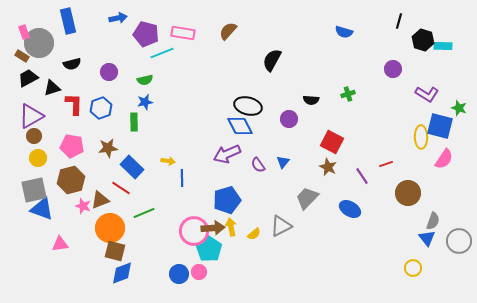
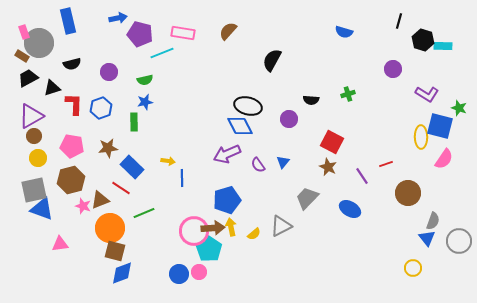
purple pentagon at (146, 34): moved 6 px left
